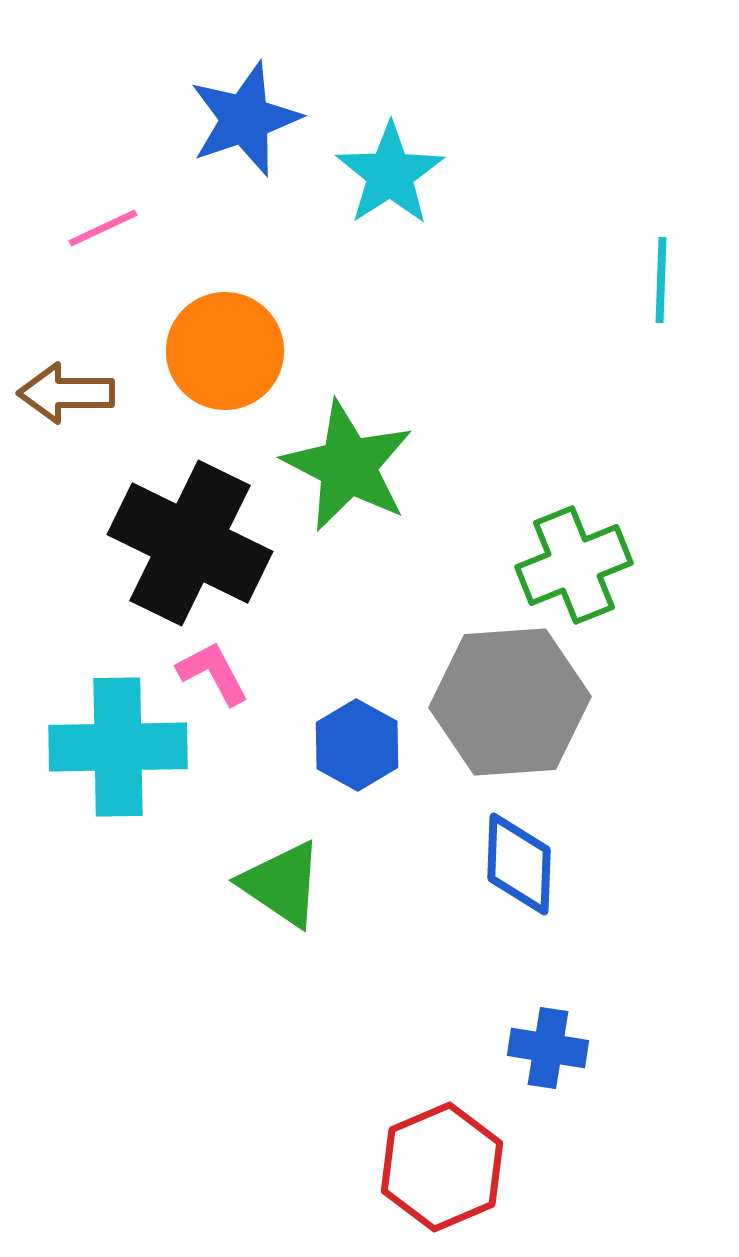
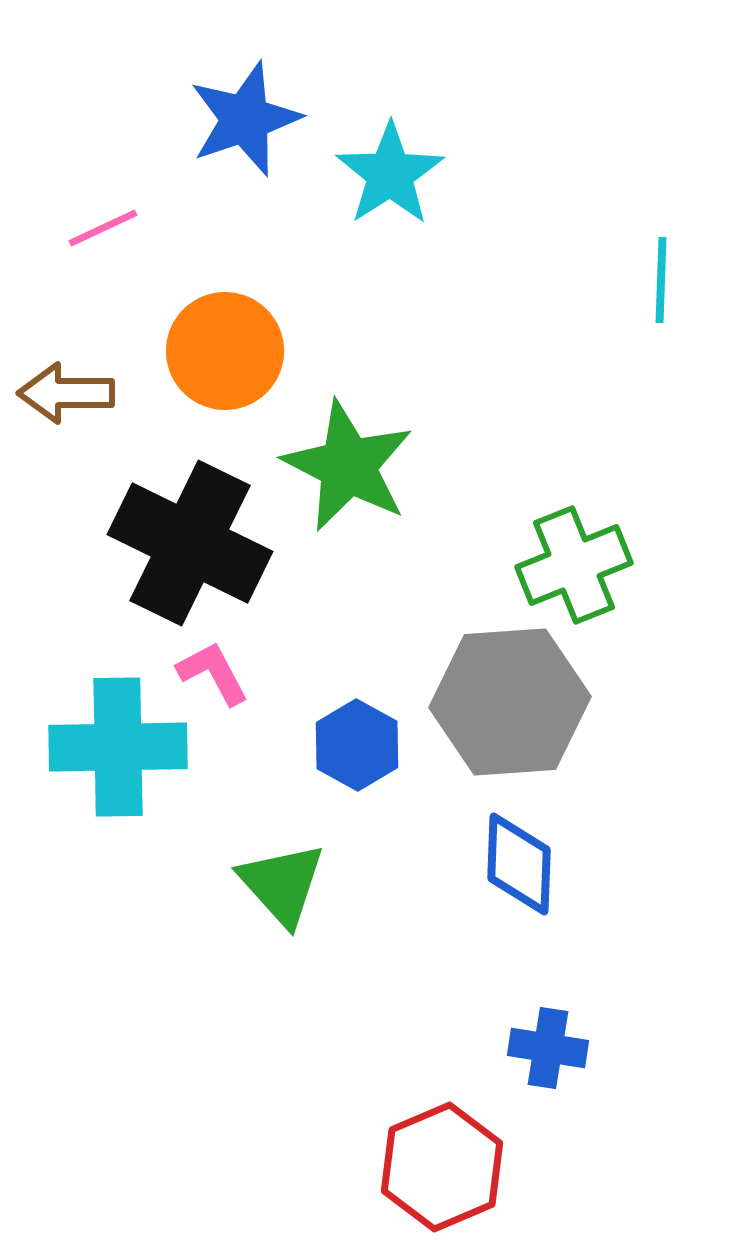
green triangle: rotated 14 degrees clockwise
